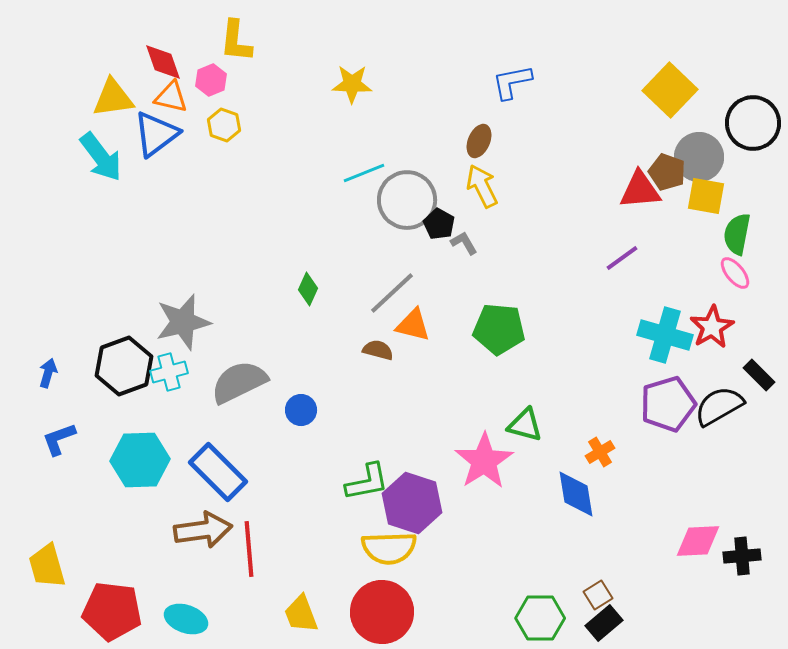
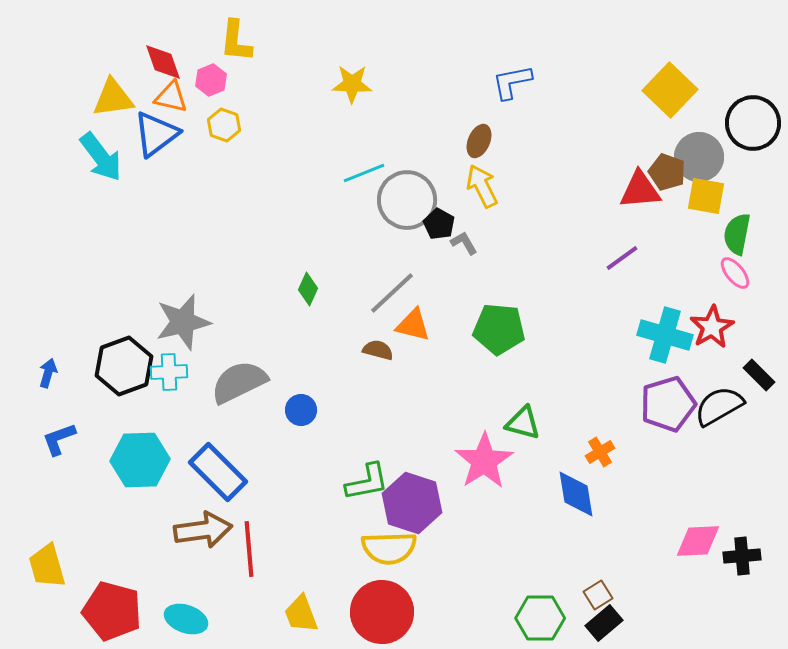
cyan cross at (169, 372): rotated 12 degrees clockwise
green triangle at (525, 425): moved 2 px left, 2 px up
red pentagon at (112, 611): rotated 8 degrees clockwise
